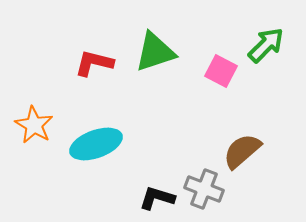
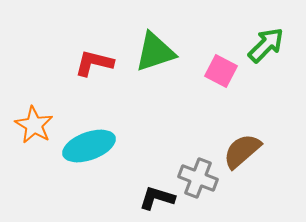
cyan ellipse: moved 7 px left, 2 px down
gray cross: moved 6 px left, 11 px up
